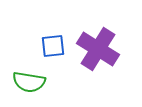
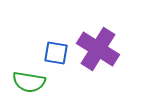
blue square: moved 3 px right, 7 px down; rotated 15 degrees clockwise
